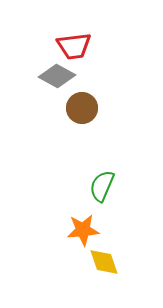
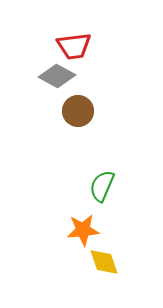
brown circle: moved 4 px left, 3 px down
